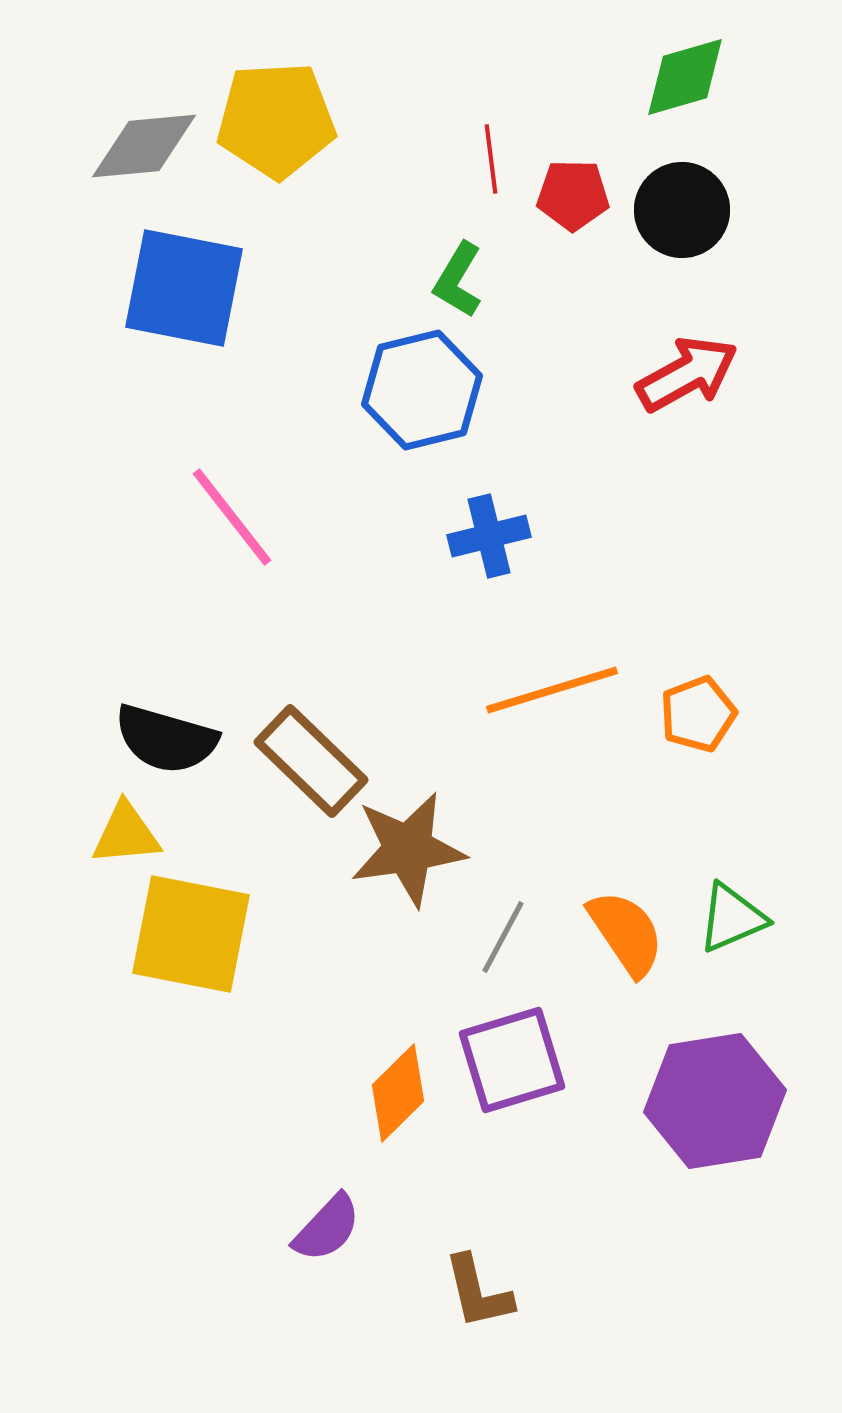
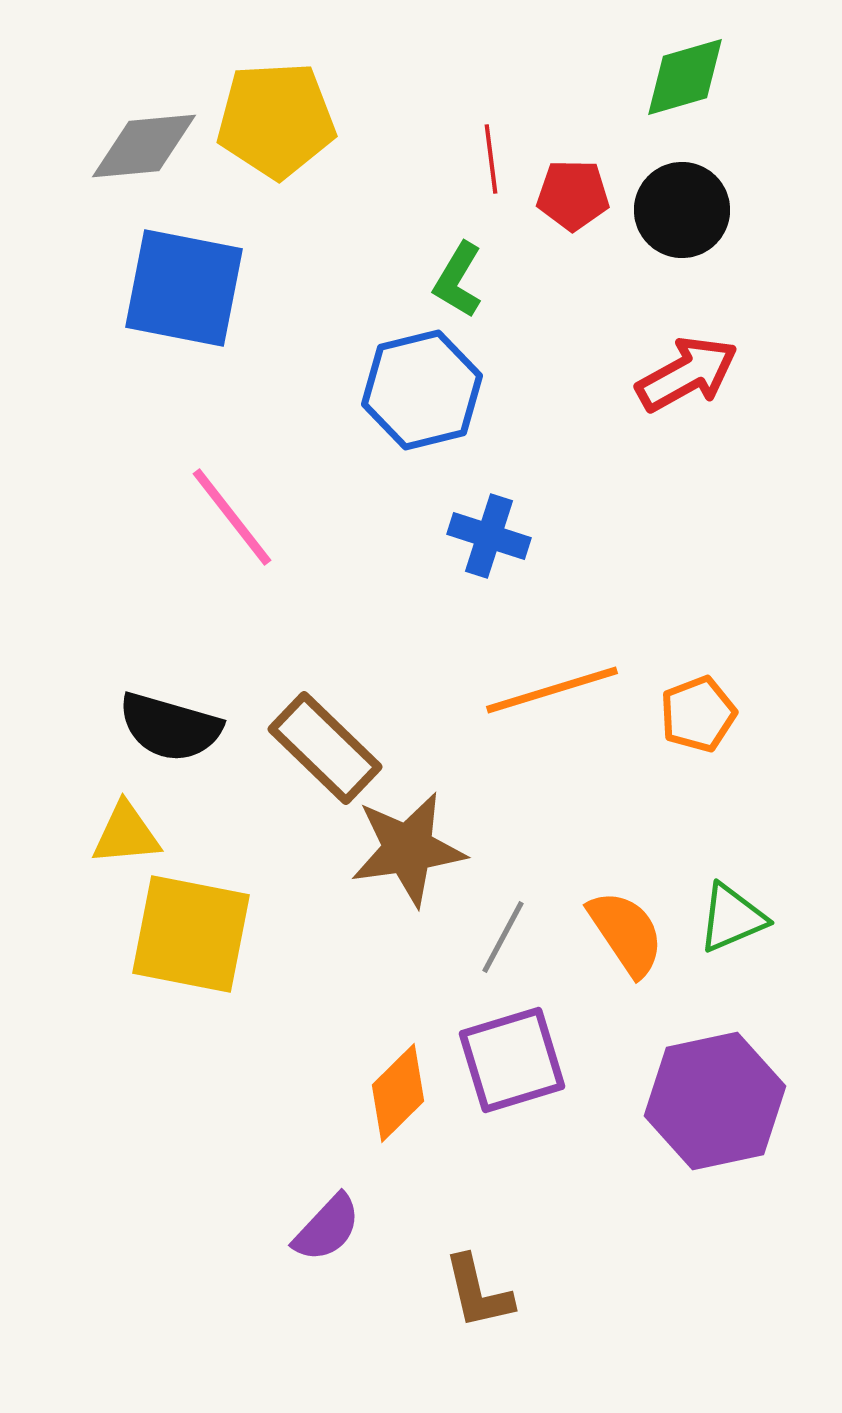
blue cross: rotated 32 degrees clockwise
black semicircle: moved 4 px right, 12 px up
brown rectangle: moved 14 px right, 13 px up
purple hexagon: rotated 3 degrees counterclockwise
